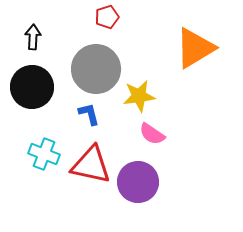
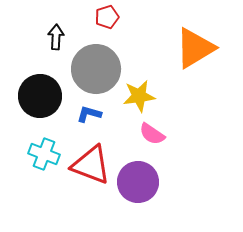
black arrow: moved 23 px right
black circle: moved 8 px right, 9 px down
blue L-shape: rotated 60 degrees counterclockwise
red triangle: rotated 9 degrees clockwise
